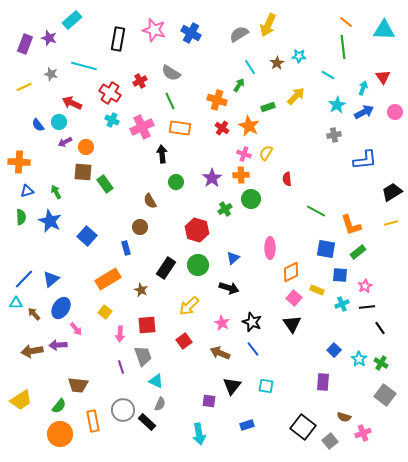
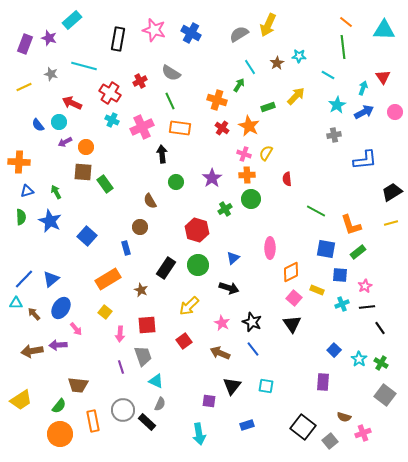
orange cross at (241, 175): moved 6 px right
